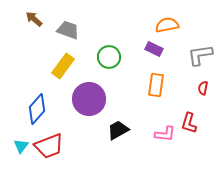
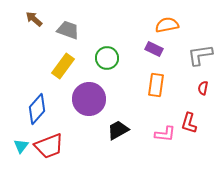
green circle: moved 2 px left, 1 px down
